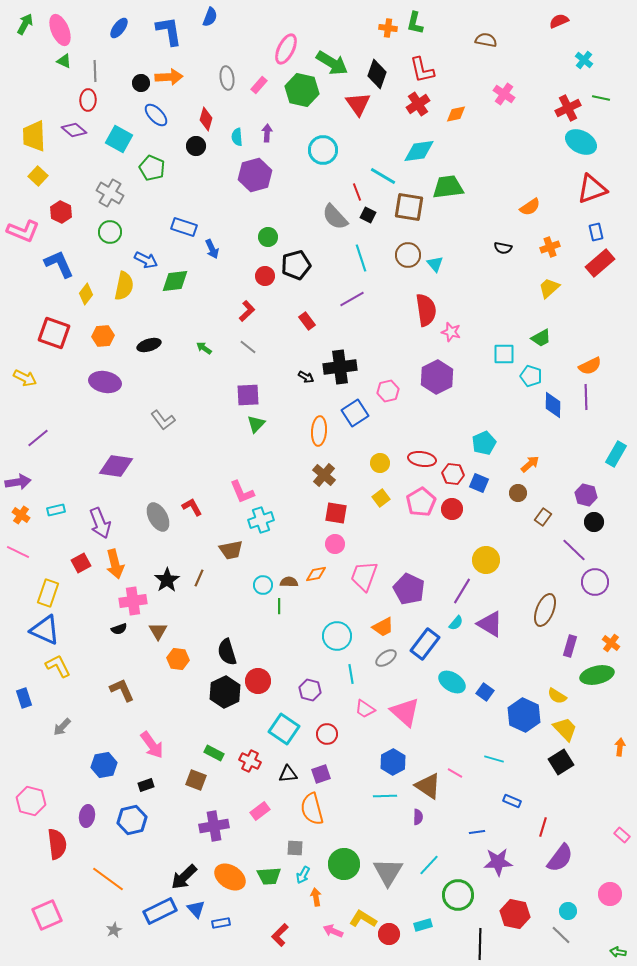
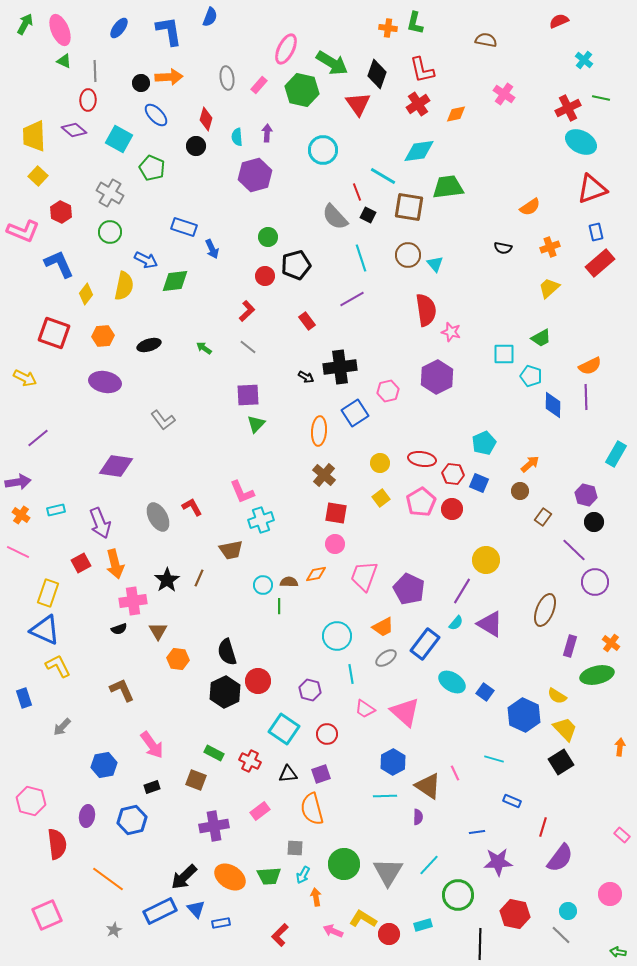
brown circle at (518, 493): moved 2 px right, 2 px up
pink line at (455, 773): rotated 35 degrees clockwise
black rectangle at (146, 785): moved 6 px right, 2 px down
